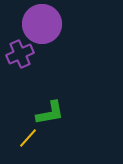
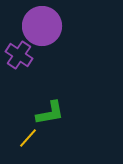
purple circle: moved 2 px down
purple cross: moved 1 px left, 1 px down; rotated 32 degrees counterclockwise
